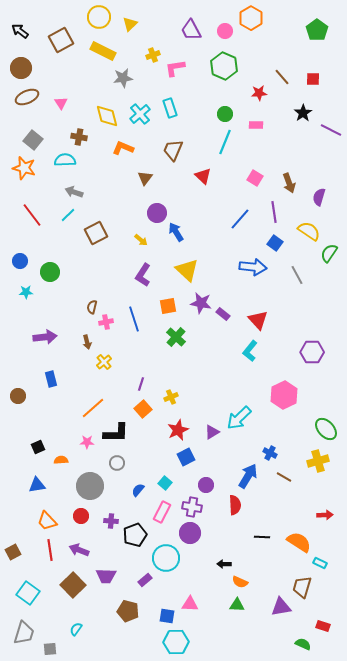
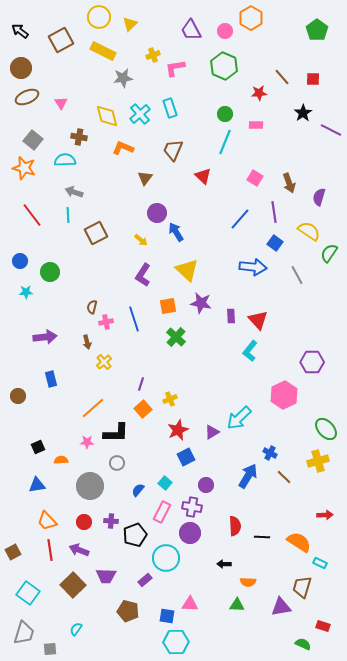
cyan line at (68, 215): rotated 49 degrees counterclockwise
purple rectangle at (223, 314): moved 8 px right, 2 px down; rotated 48 degrees clockwise
purple hexagon at (312, 352): moved 10 px down
yellow cross at (171, 397): moved 1 px left, 2 px down
brown line at (284, 477): rotated 14 degrees clockwise
red semicircle at (235, 505): moved 21 px down
red circle at (81, 516): moved 3 px right, 6 px down
orange semicircle at (240, 582): moved 8 px right; rotated 21 degrees counterclockwise
